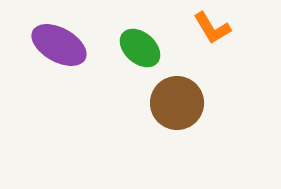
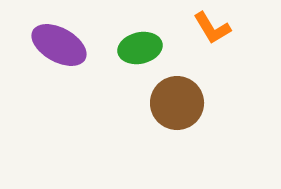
green ellipse: rotated 54 degrees counterclockwise
